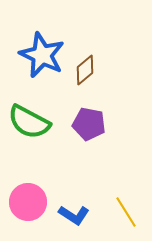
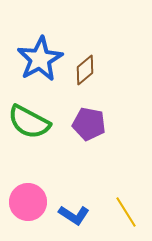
blue star: moved 2 px left, 4 px down; rotated 18 degrees clockwise
